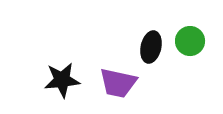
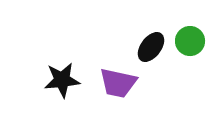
black ellipse: rotated 24 degrees clockwise
